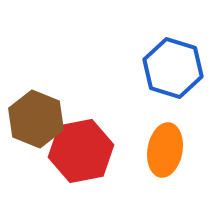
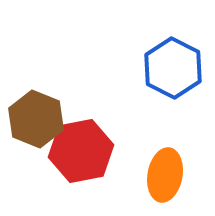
blue hexagon: rotated 10 degrees clockwise
orange ellipse: moved 25 px down
